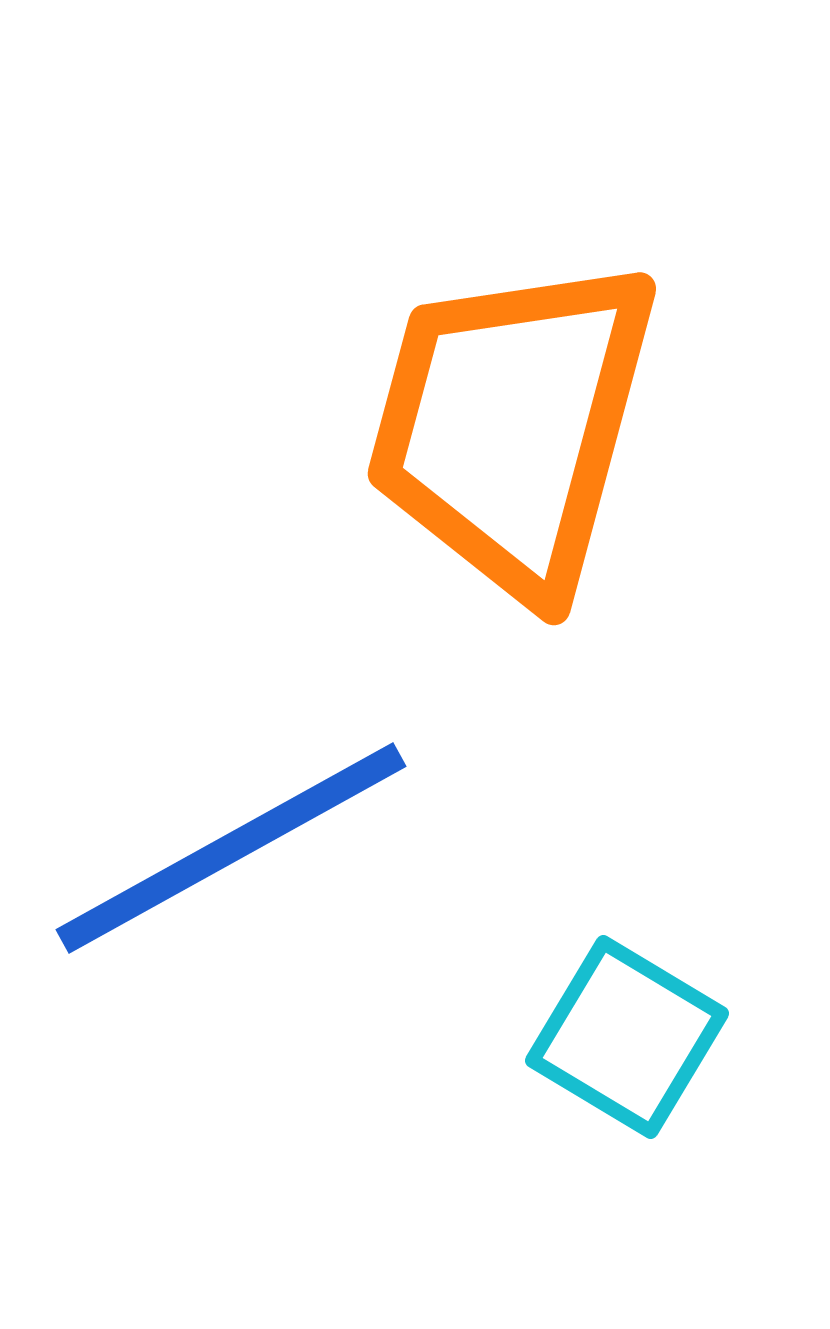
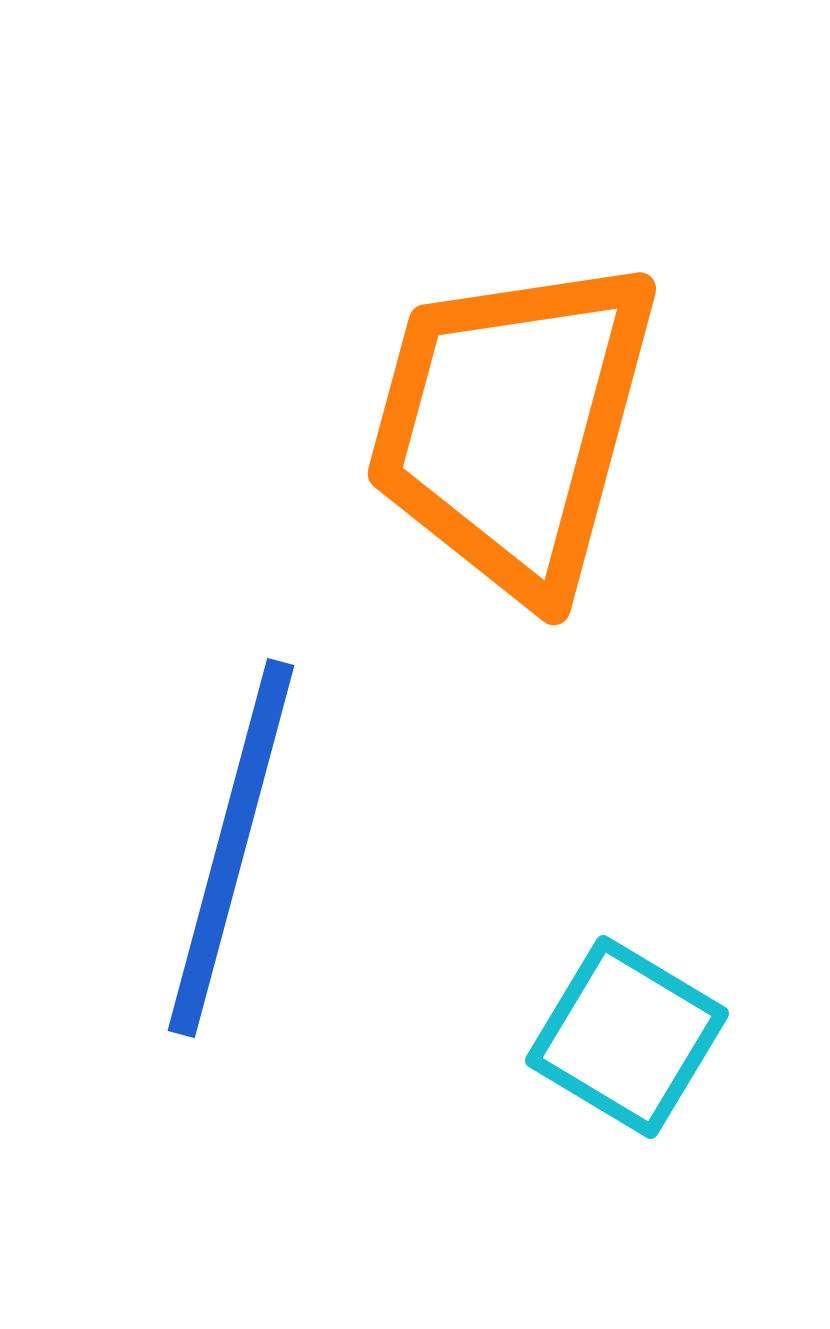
blue line: rotated 46 degrees counterclockwise
